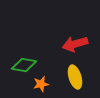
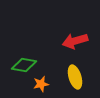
red arrow: moved 3 px up
